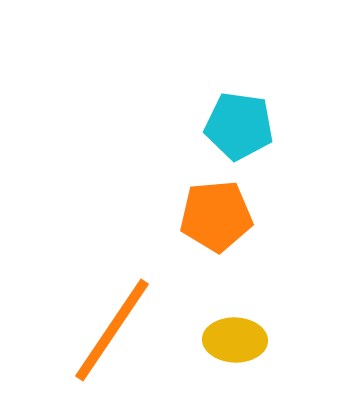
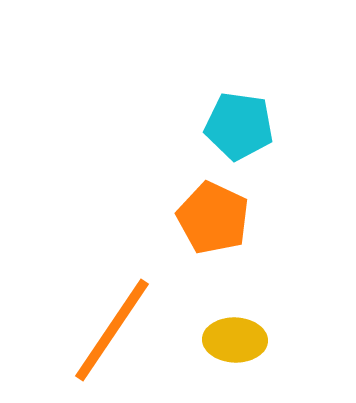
orange pentagon: moved 3 px left, 2 px down; rotated 30 degrees clockwise
